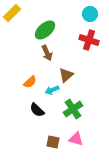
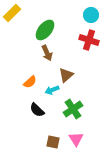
cyan circle: moved 1 px right, 1 px down
green ellipse: rotated 10 degrees counterclockwise
pink triangle: rotated 42 degrees clockwise
